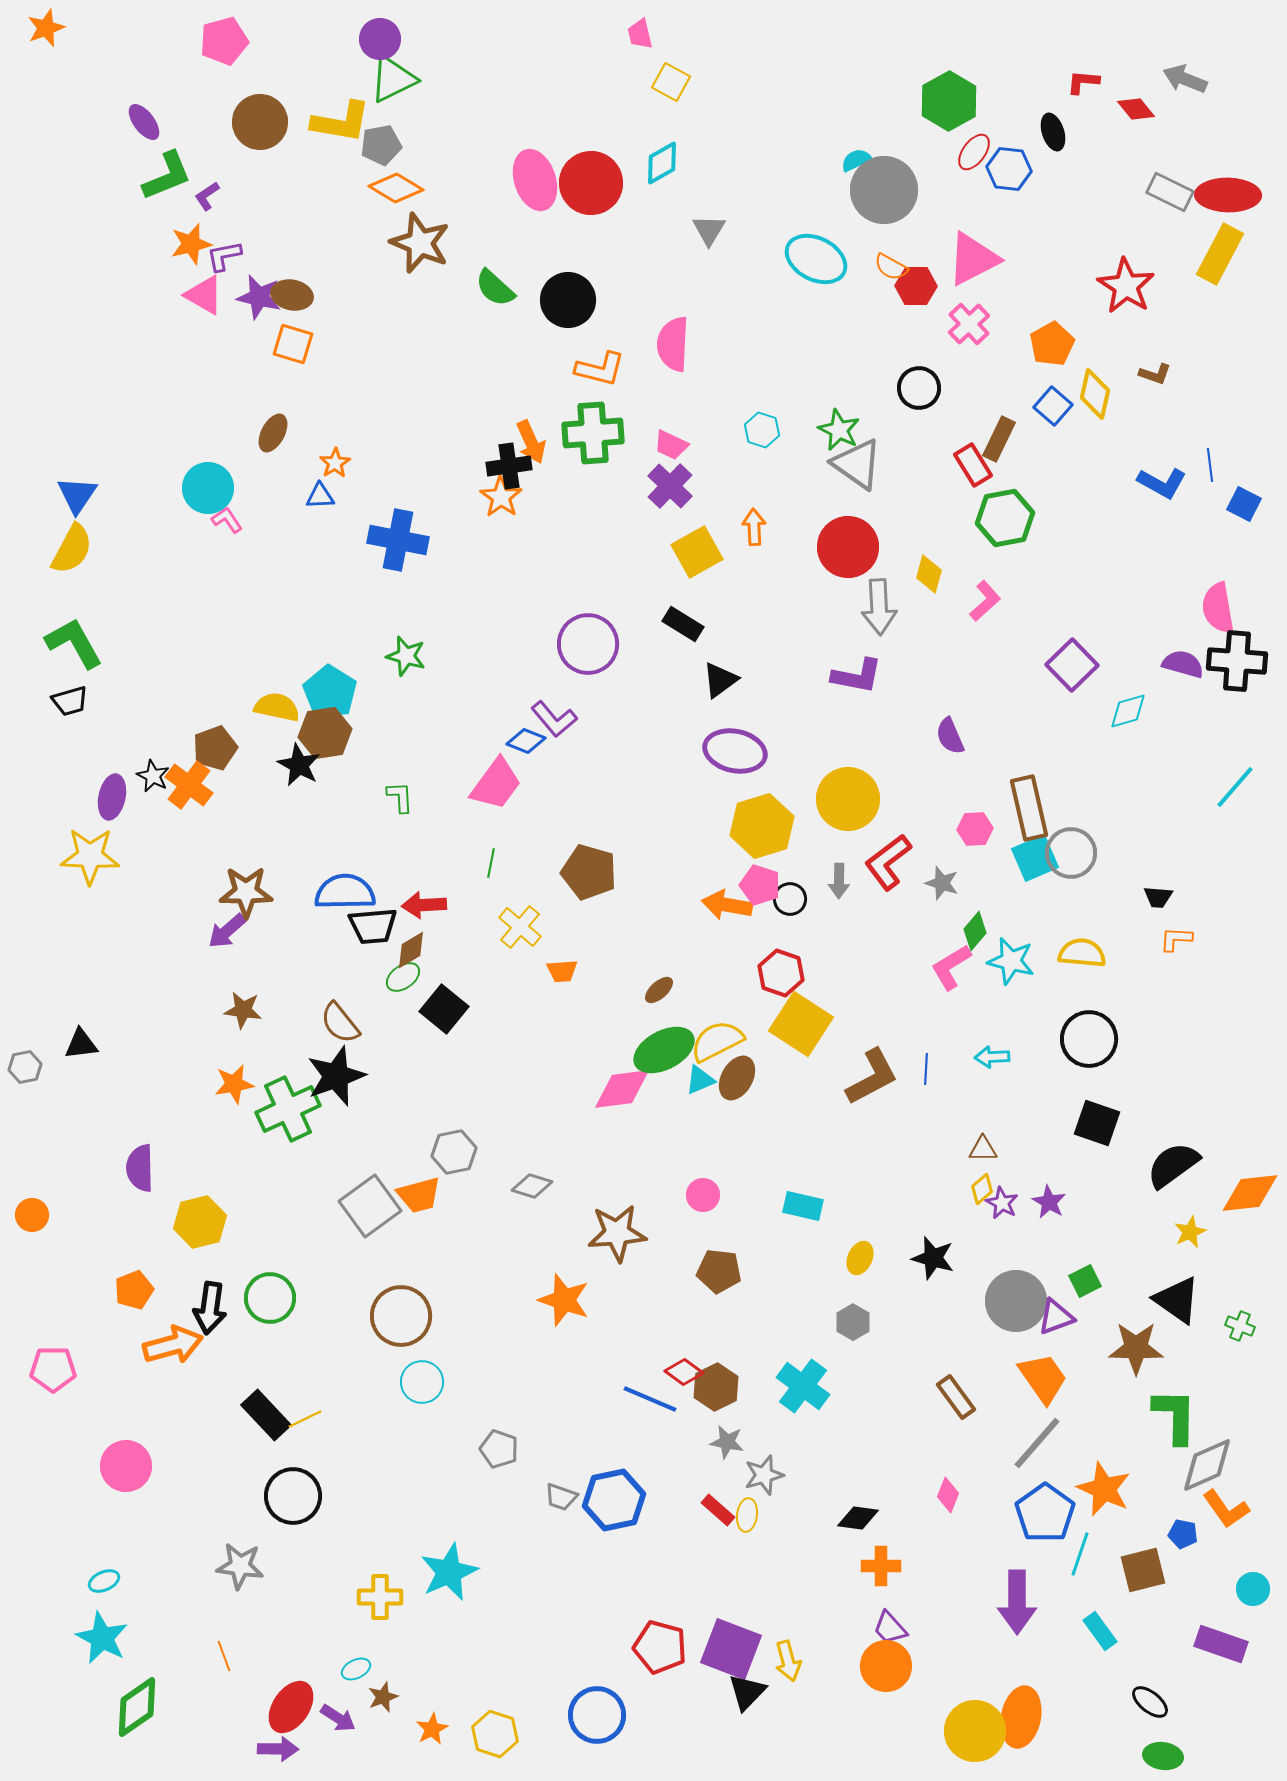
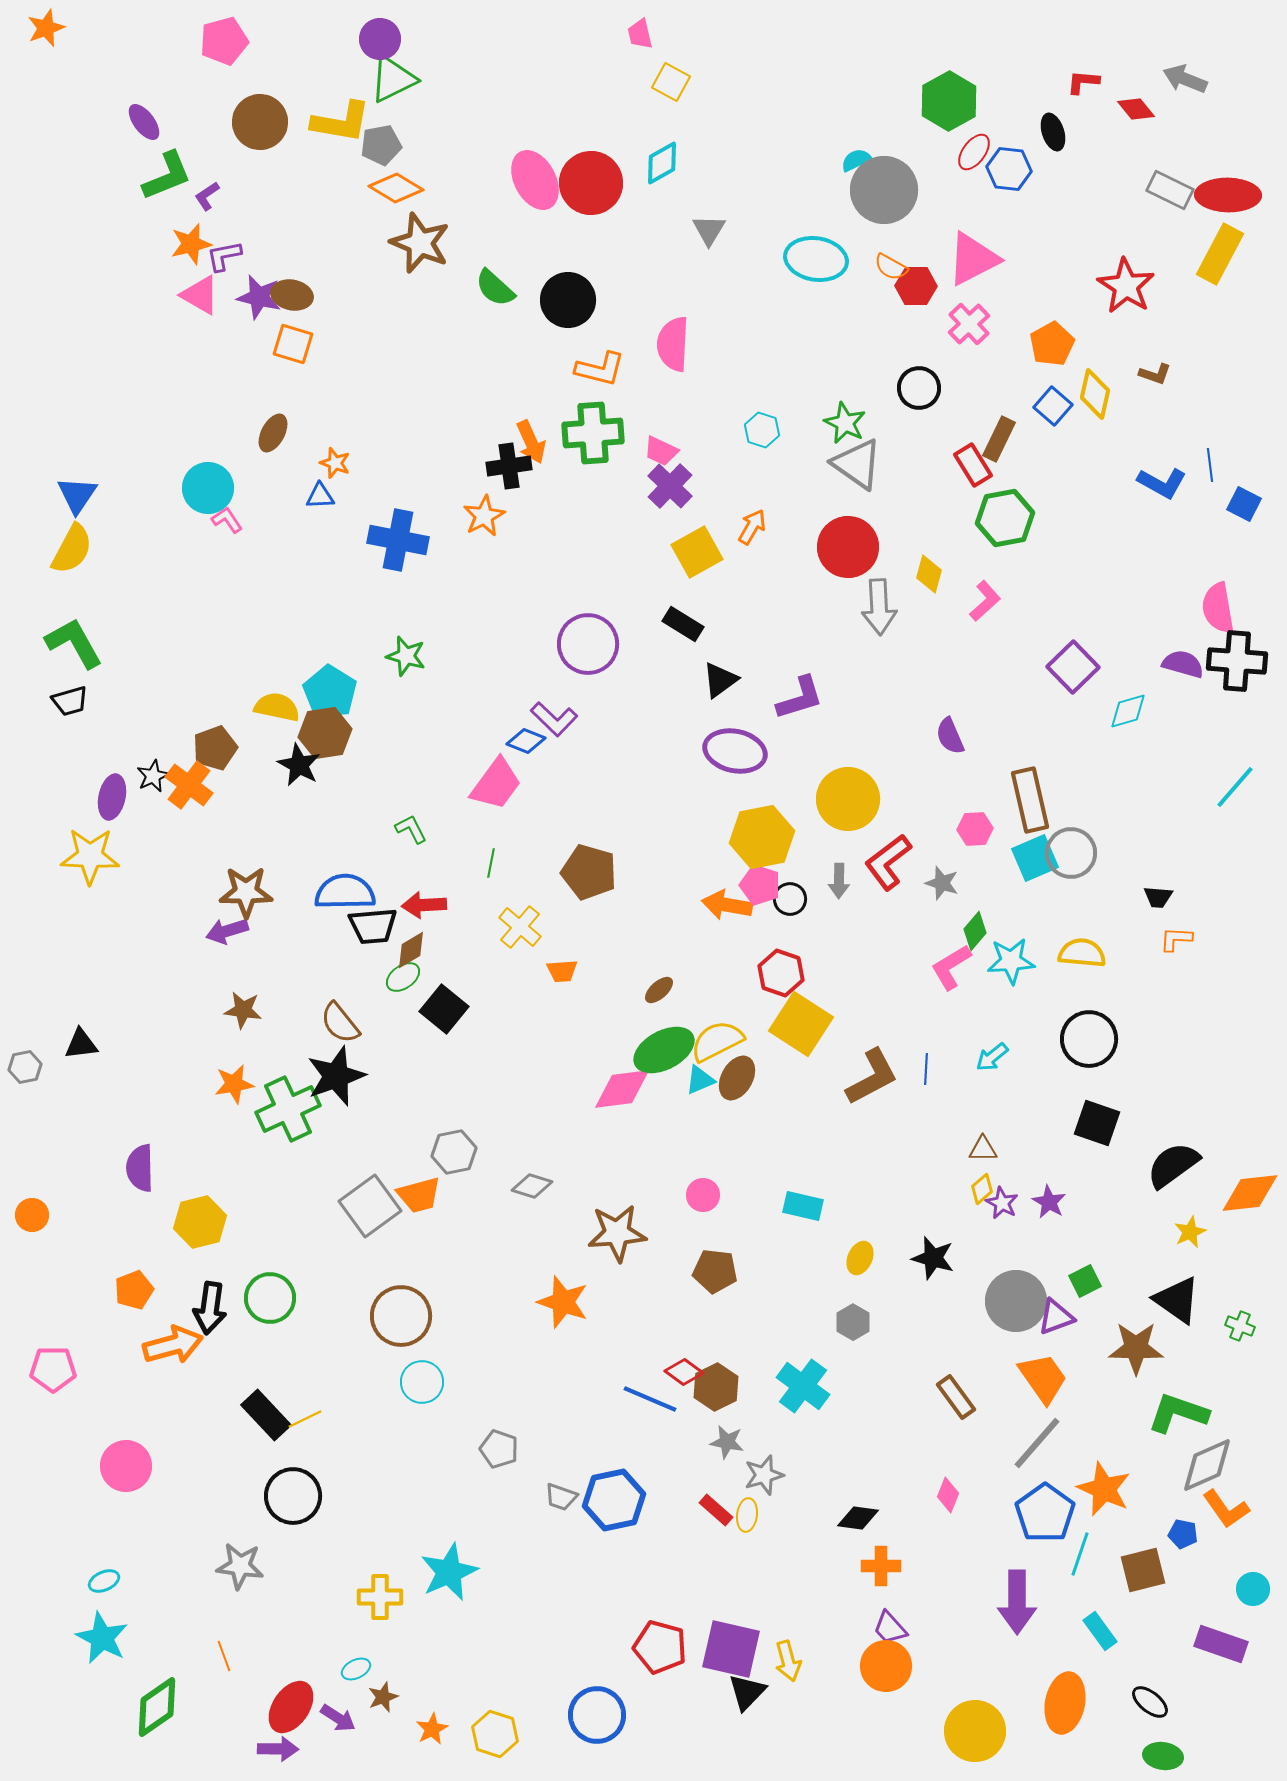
pink ellipse at (535, 180): rotated 10 degrees counterclockwise
gray rectangle at (1170, 192): moved 2 px up
cyan ellipse at (816, 259): rotated 18 degrees counterclockwise
pink triangle at (204, 295): moved 4 px left
green star at (839, 430): moved 6 px right, 7 px up
pink trapezoid at (671, 445): moved 10 px left, 6 px down
orange star at (335, 463): rotated 20 degrees counterclockwise
orange star at (501, 497): moved 17 px left, 19 px down; rotated 9 degrees clockwise
orange arrow at (754, 527): moved 2 px left; rotated 33 degrees clockwise
purple square at (1072, 665): moved 1 px right, 2 px down
purple L-shape at (857, 676): moved 57 px left, 22 px down; rotated 28 degrees counterclockwise
purple L-shape at (554, 719): rotated 6 degrees counterclockwise
black star at (153, 776): rotated 20 degrees clockwise
green L-shape at (400, 797): moved 11 px right, 32 px down; rotated 24 degrees counterclockwise
brown rectangle at (1029, 808): moved 1 px right, 8 px up
yellow hexagon at (762, 826): moved 11 px down; rotated 6 degrees clockwise
purple arrow at (227, 931): rotated 24 degrees clockwise
cyan star at (1011, 961): rotated 18 degrees counterclockwise
cyan arrow at (992, 1057): rotated 36 degrees counterclockwise
brown pentagon at (719, 1271): moved 4 px left
orange star at (564, 1300): moved 1 px left, 2 px down
green L-shape at (1175, 1416): moved 3 px right, 3 px up; rotated 72 degrees counterclockwise
red rectangle at (718, 1510): moved 2 px left
purple square at (731, 1649): rotated 8 degrees counterclockwise
green diamond at (137, 1707): moved 20 px right
orange ellipse at (1021, 1717): moved 44 px right, 14 px up
